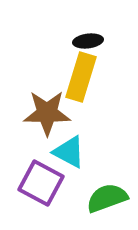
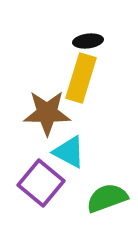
yellow rectangle: moved 1 px down
purple square: rotated 12 degrees clockwise
